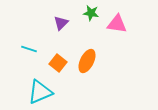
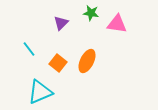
cyan line: rotated 35 degrees clockwise
